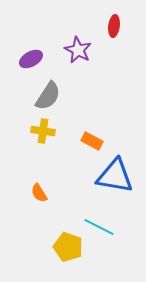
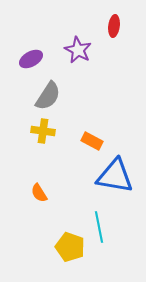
cyan line: rotated 52 degrees clockwise
yellow pentagon: moved 2 px right
